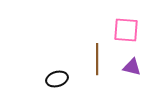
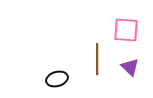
purple triangle: moved 2 px left; rotated 30 degrees clockwise
